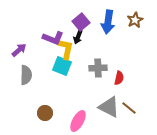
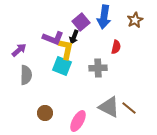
blue arrow: moved 4 px left, 5 px up
black arrow: moved 4 px left
red semicircle: moved 3 px left, 31 px up
